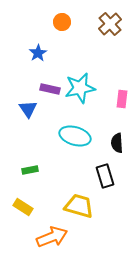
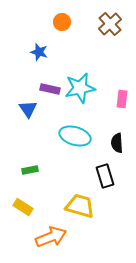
blue star: moved 1 px right, 1 px up; rotated 24 degrees counterclockwise
yellow trapezoid: moved 1 px right
orange arrow: moved 1 px left
